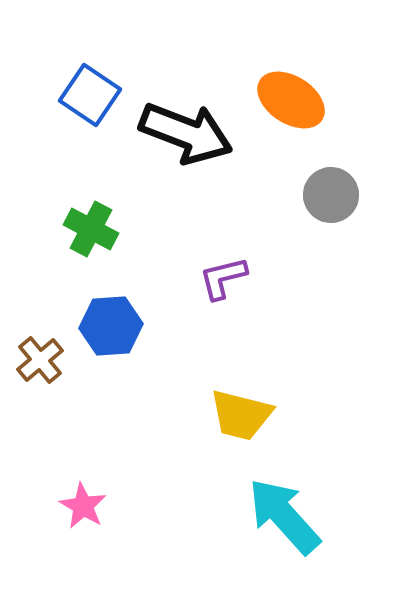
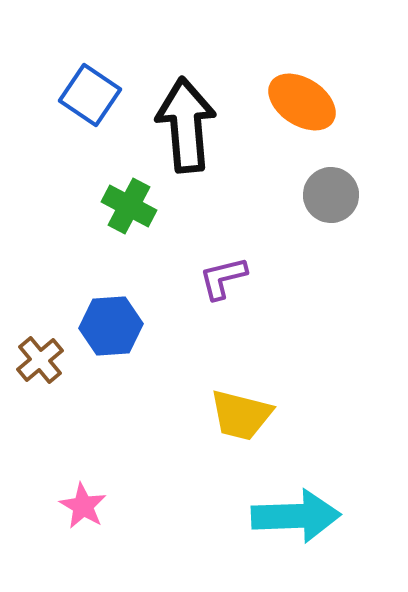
orange ellipse: moved 11 px right, 2 px down
black arrow: moved 8 px up; rotated 116 degrees counterclockwise
green cross: moved 38 px right, 23 px up
cyan arrow: moved 12 px right; rotated 130 degrees clockwise
